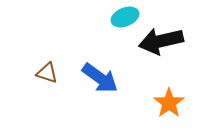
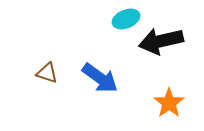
cyan ellipse: moved 1 px right, 2 px down
